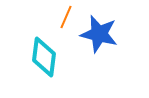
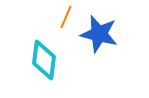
cyan diamond: moved 3 px down
